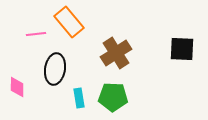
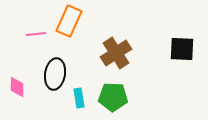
orange rectangle: moved 1 px up; rotated 64 degrees clockwise
black ellipse: moved 5 px down
